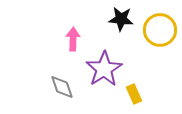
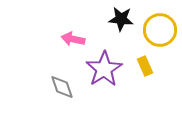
pink arrow: rotated 80 degrees counterclockwise
yellow rectangle: moved 11 px right, 28 px up
